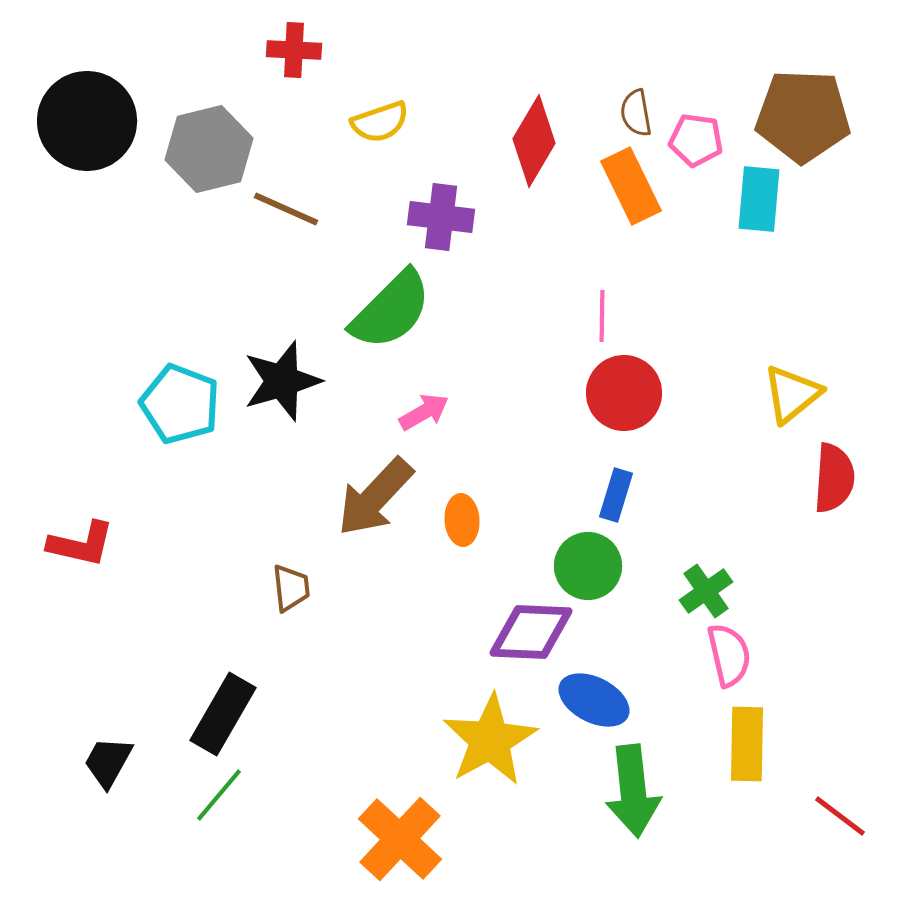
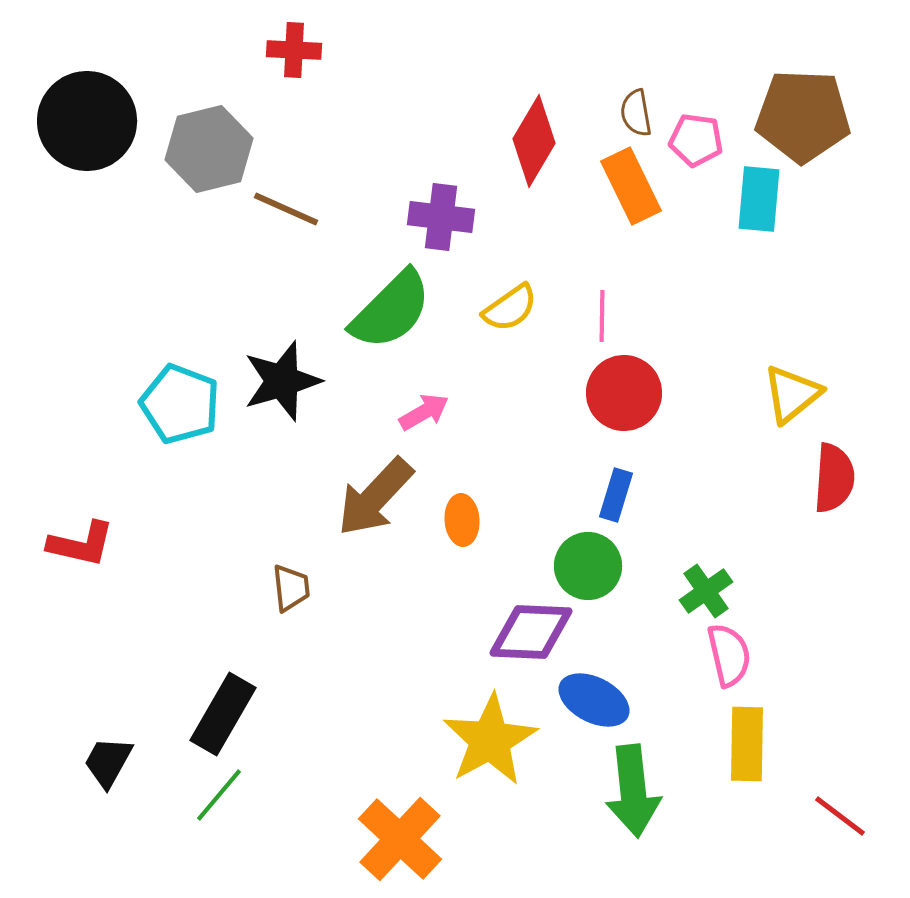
yellow semicircle: moved 130 px right, 186 px down; rotated 16 degrees counterclockwise
